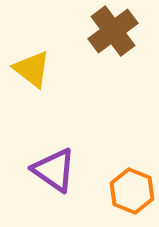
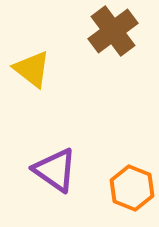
purple triangle: moved 1 px right
orange hexagon: moved 3 px up
